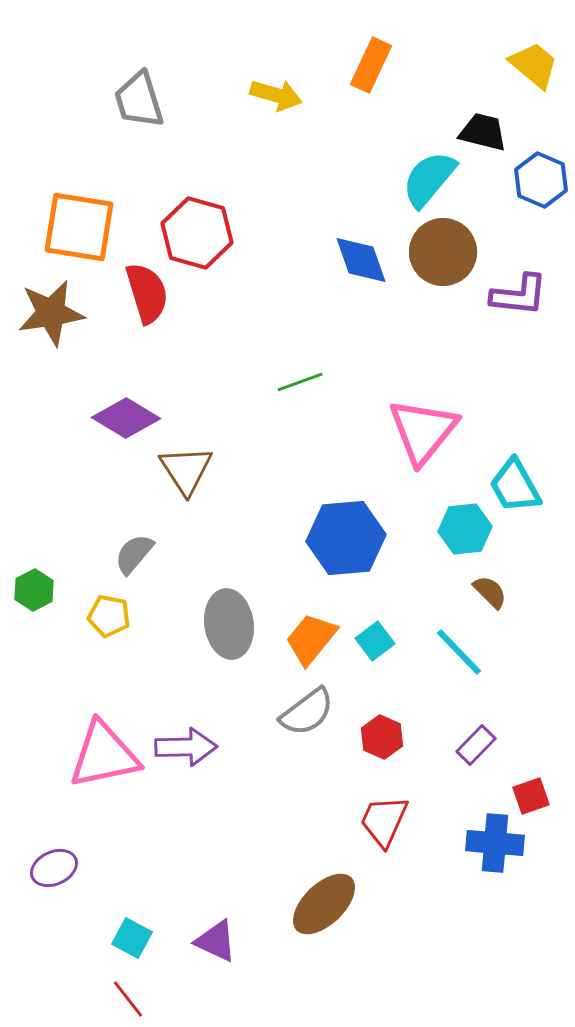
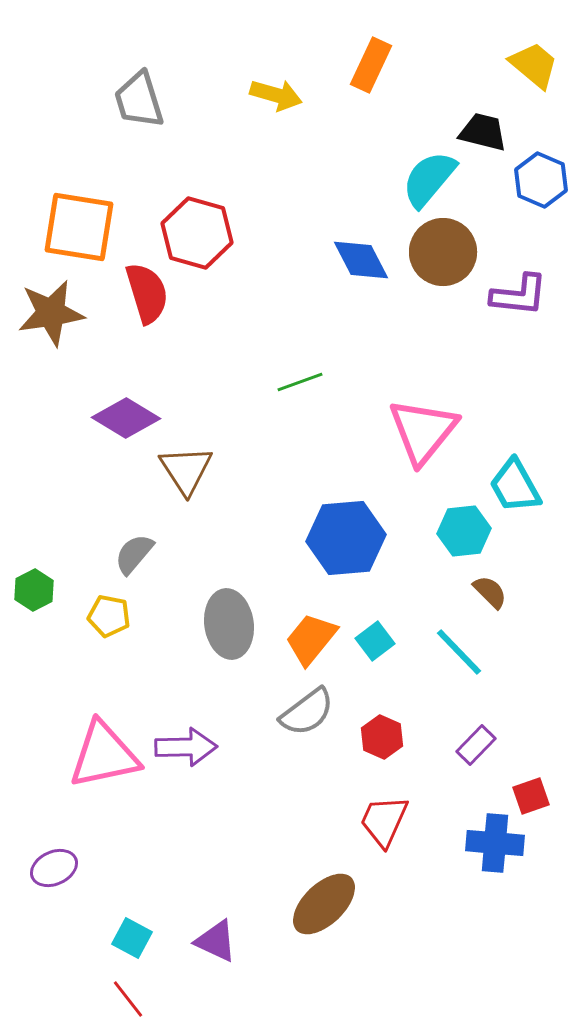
blue diamond at (361, 260): rotated 8 degrees counterclockwise
cyan hexagon at (465, 529): moved 1 px left, 2 px down
